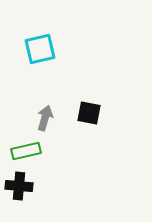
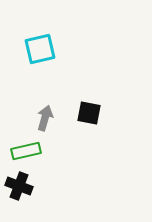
black cross: rotated 16 degrees clockwise
